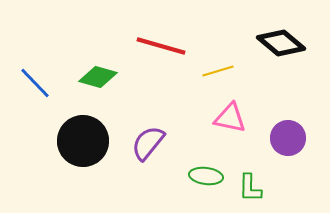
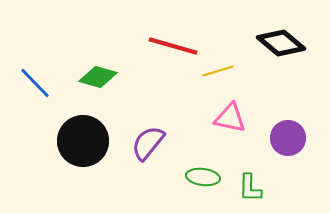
red line: moved 12 px right
green ellipse: moved 3 px left, 1 px down
